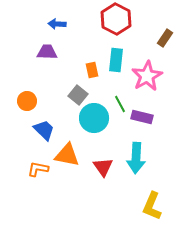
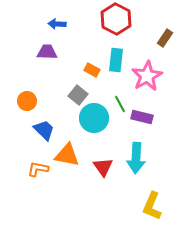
orange rectangle: rotated 49 degrees counterclockwise
